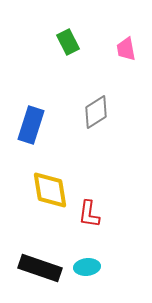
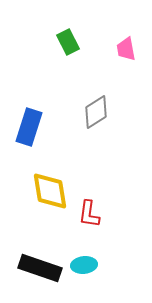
blue rectangle: moved 2 px left, 2 px down
yellow diamond: moved 1 px down
cyan ellipse: moved 3 px left, 2 px up
